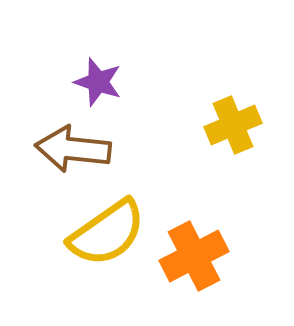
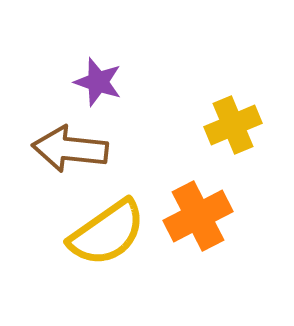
brown arrow: moved 3 px left
orange cross: moved 4 px right, 40 px up
